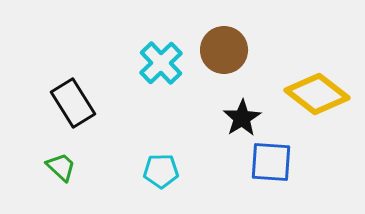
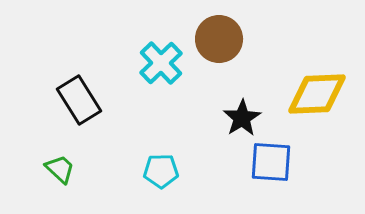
brown circle: moved 5 px left, 11 px up
yellow diamond: rotated 40 degrees counterclockwise
black rectangle: moved 6 px right, 3 px up
green trapezoid: moved 1 px left, 2 px down
